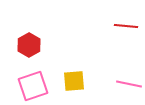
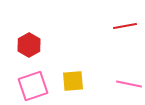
red line: moved 1 px left; rotated 15 degrees counterclockwise
yellow square: moved 1 px left
